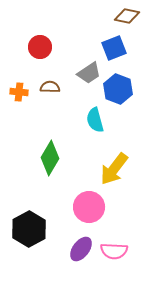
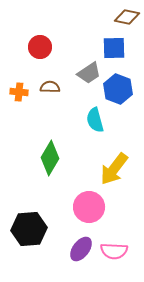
brown diamond: moved 1 px down
blue square: rotated 20 degrees clockwise
black hexagon: rotated 24 degrees clockwise
